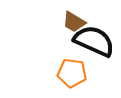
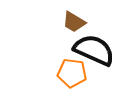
black semicircle: moved 9 px down
